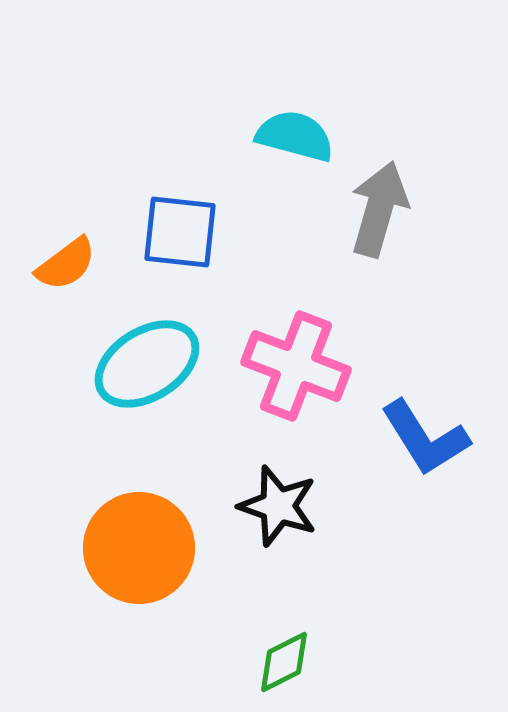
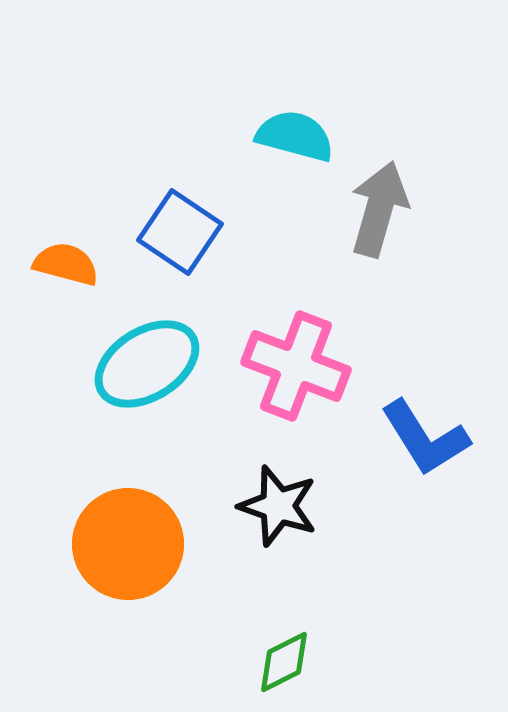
blue square: rotated 28 degrees clockwise
orange semicircle: rotated 128 degrees counterclockwise
orange circle: moved 11 px left, 4 px up
